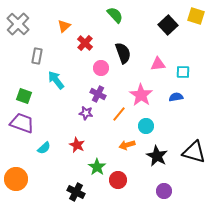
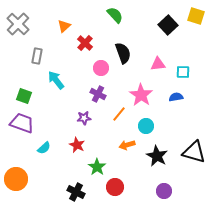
purple star: moved 2 px left, 5 px down; rotated 16 degrees counterclockwise
red circle: moved 3 px left, 7 px down
